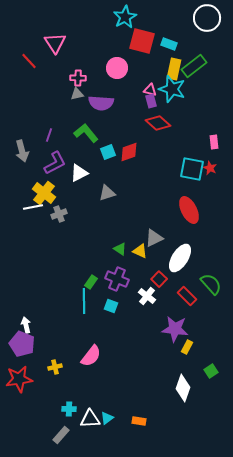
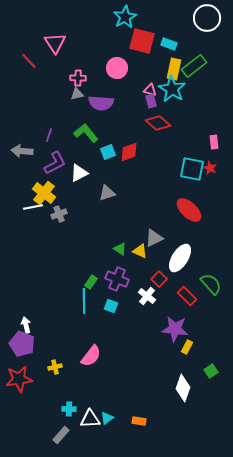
cyan star at (172, 89): rotated 12 degrees clockwise
gray arrow at (22, 151): rotated 110 degrees clockwise
red ellipse at (189, 210): rotated 20 degrees counterclockwise
